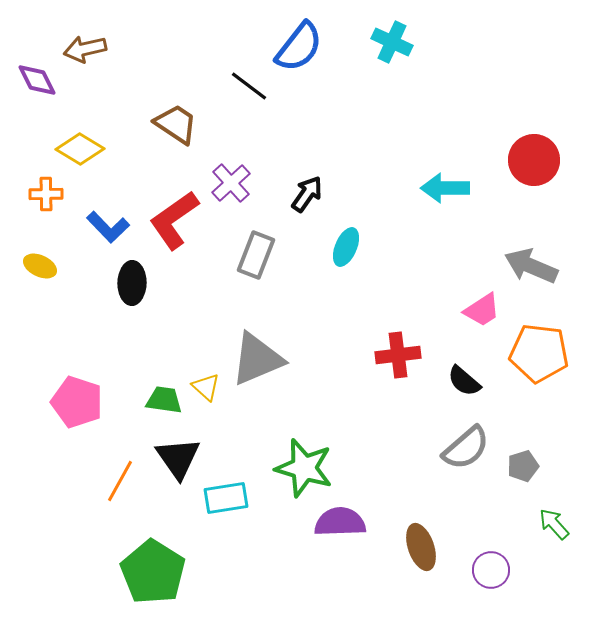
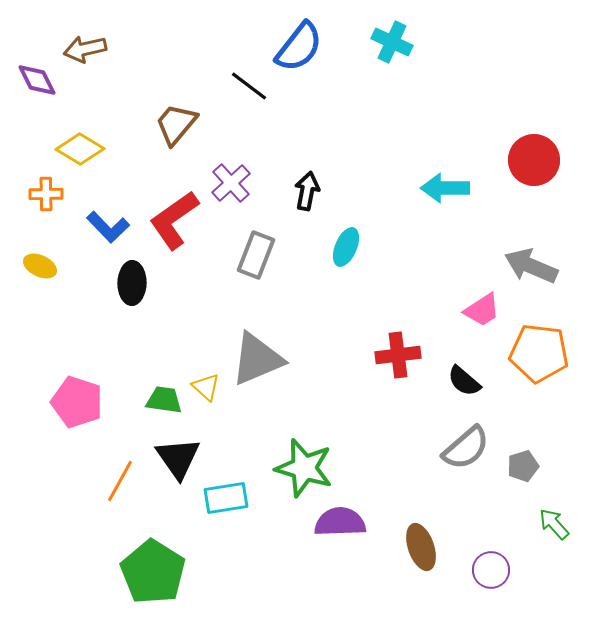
brown trapezoid: rotated 84 degrees counterclockwise
black arrow: moved 3 px up; rotated 24 degrees counterclockwise
